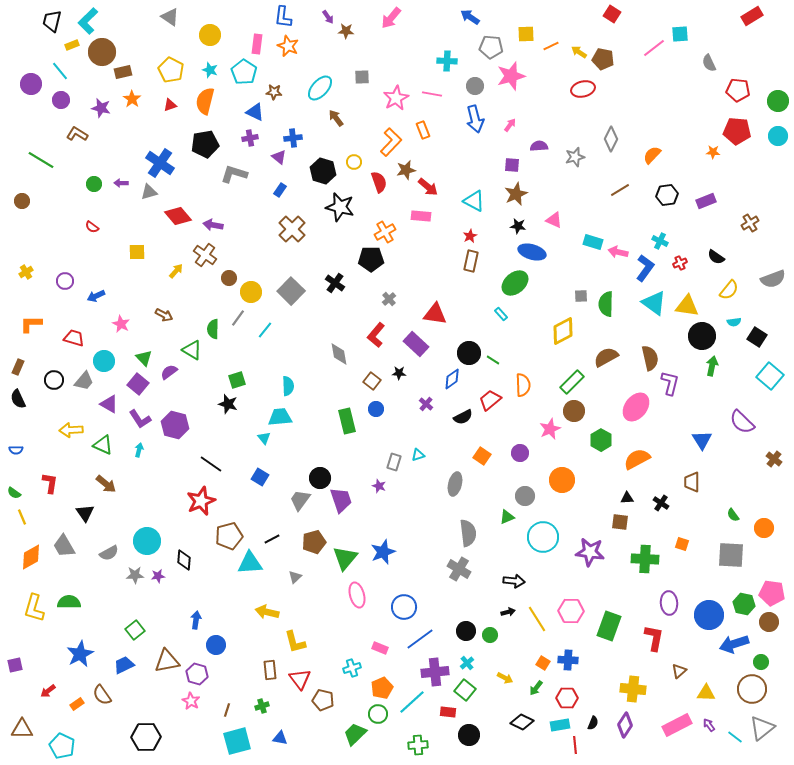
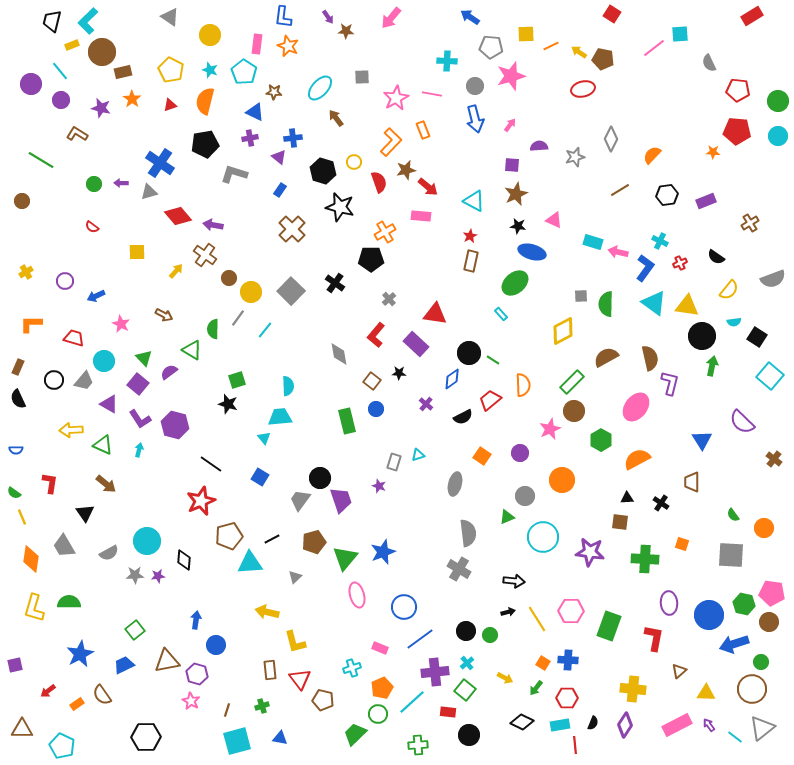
orange diamond at (31, 557): moved 2 px down; rotated 52 degrees counterclockwise
